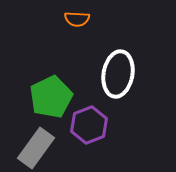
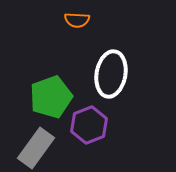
orange semicircle: moved 1 px down
white ellipse: moved 7 px left
green pentagon: rotated 6 degrees clockwise
